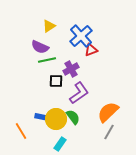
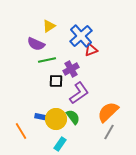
purple semicircle: moved 4 px left, 3 px up
